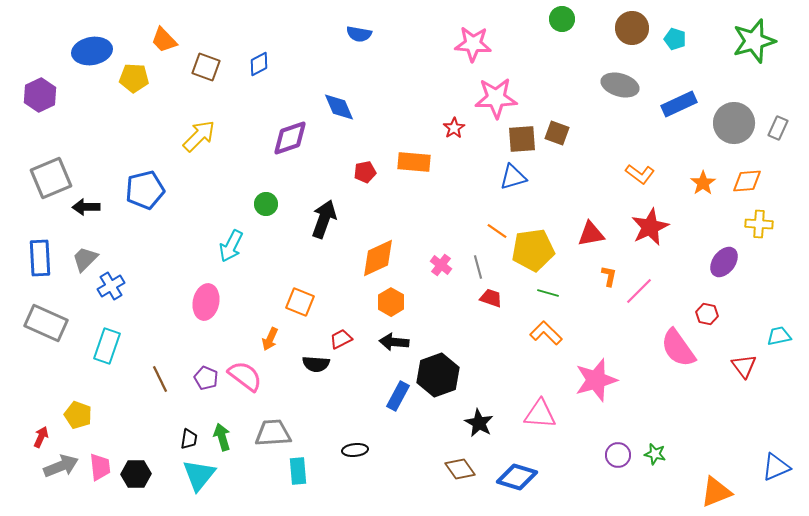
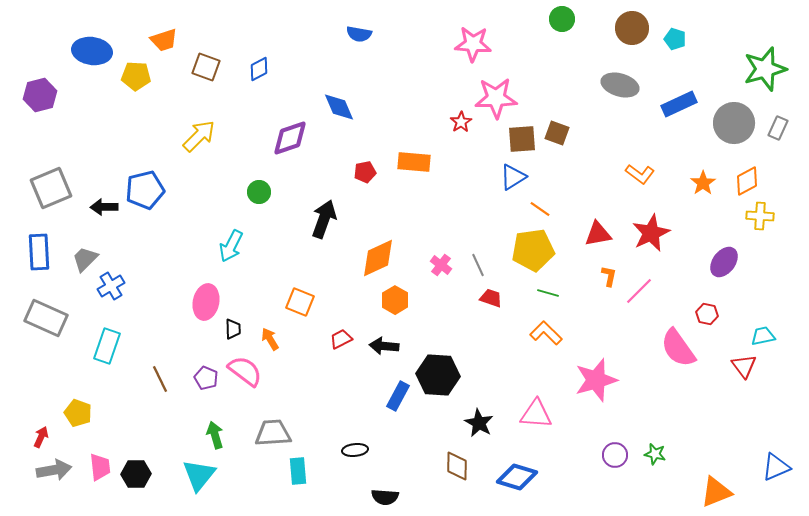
orange trapezoid at (164, 40): rotated 64 degrees counterclockwise
green star at (754, 41): moved 11 px right, 28 px down
blue ellipse at (92, 51): rotated 18 degrees clockwise
blue diamond at (259, 64): moved 5 px down
yellow pentagon at (134, 78): moved 2 px right, 2 px up
purple hexagon at (40, 95): rotated 12 degrees clockwise
red star at (454, 128): moved 7 px right, 6 px up
blue triangle at (513, 177): rotated 16 degrees counterclockwise
gray square at (51, 178): moved 10 px down
orange diamond at (747, 181): rotated 24 degrees counterclockwise
green circle at (266, 204): moved 7 px left, 12 px up
black arrow at (86, 207): moved 18 px right
yellow cross at (759, 224): moved 1 px right, 8 px up
red star at (650, 227): moved 1 px right, 6 px down
orange line at (497, 231): moved 43 px right, 22 px up
red triangle at (591, 234): moved 7 px right
blue rectangle at (40, 258): moved 1 px left, 6 px up
gray line at (478, 267): moved 2 px up; rotated 10 degrees counterclockwise
orange hexagon at (391, 302): moved 4 px right, 2 px up
gray rectangle at (46, 323): moved 5 px up
cyan trapezoid at (779, 336): moved 16 px left
orange arrow at (270, 339): rotated 125 degrees clockwise
black arrow at (394, 342): moved 10 px left, 4 px down
black semicircle at (316, 364): moved 69 px right, 133 px down
black hexagon at (438, 375): rotated 24 degrees clockwise
pink semicircle at (245, 376): moved 5 px up
pink triangle at (540, 414): moved 4 px left
yellow pentagon at (78, 415): moved 2 px up
green arrow at (222, 437): moved 7 px left, 2 px up
black trapezoid at (189, 439): moved 44 px right, 110 px up; rotated 10 degrees counterclockwise
purple circle at (618, 455): moved 3 px left
gray arrow at (61, 466): moved 7 px left, 4 px down; rotated 12 degrees clockwise
brown diamond at (460, 469): moved 3 px left, 3 px up; rotated 36 degrees clockwise
